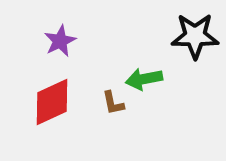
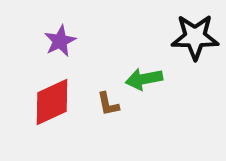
black star: moved 1 px down
brown L-shape: moved 5 px left, 1 px down
